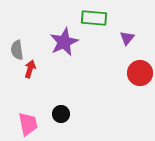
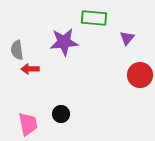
purple star: rotated 20 degrees clockwise
red arrow: rotated 108 degrees counterclockwise
red circle: moved 2 px down
